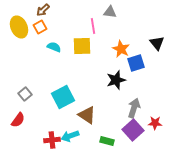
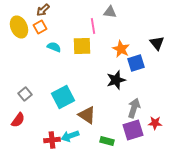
purple square: rotated 25 degrees clockwise
